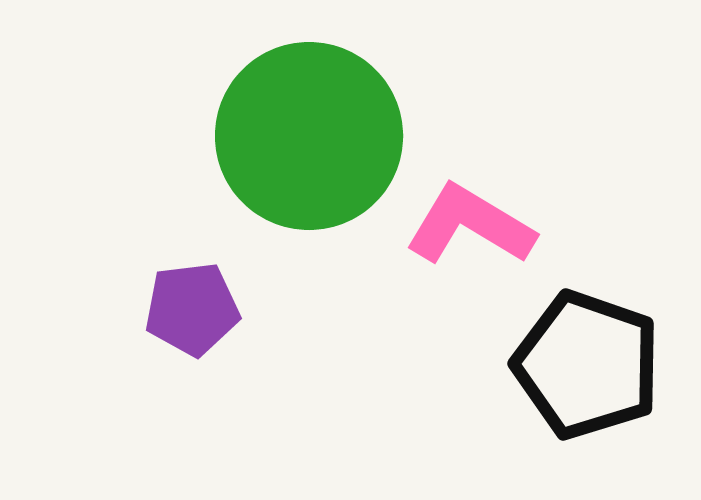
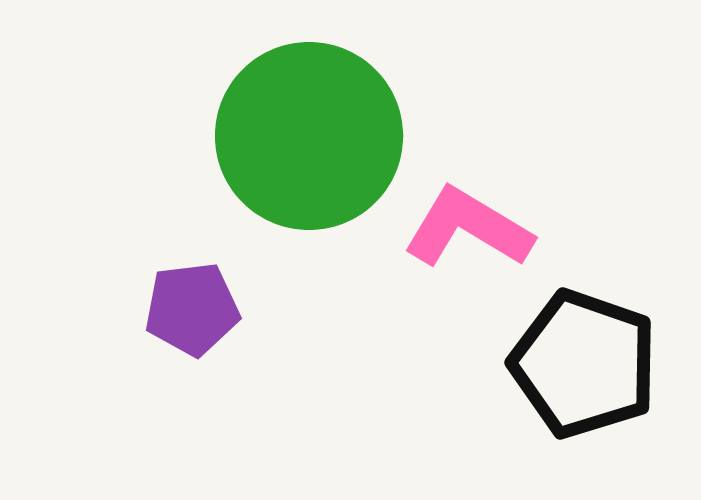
pink L-shape: moved 2 px left, 3 px down
black pentagon: moved 3 px left, 1 px up
